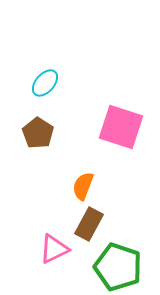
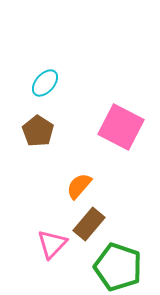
pink square: rotated 9 degrees clockwise
brown pentagon: moved 2 px up
orange semicircle: moved 4 px left; rotated 20 degrees clockwise
brown rectangle: rotated 12 degrees clockwise
pink triangle: moved 2 px left, 5 px up; rotated 20 degrees counterclockwise
